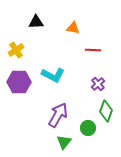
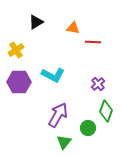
black triangle: rotated 28 degrees counterclockwise
red line: moved 8 px up
